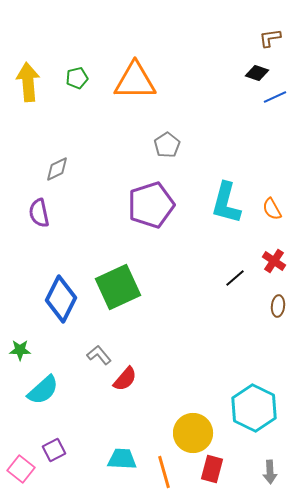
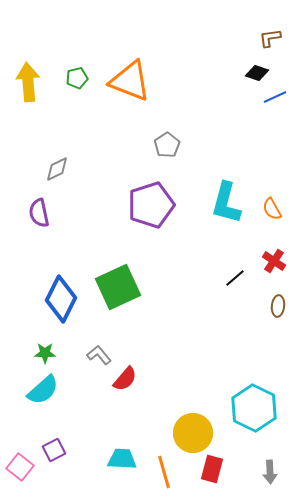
orange triangle: moved 5 px left; rotated 21 degrees clockwise
green star: moved 25 px right, 3 px down
pink square: moved 1 px left, 2 px up
